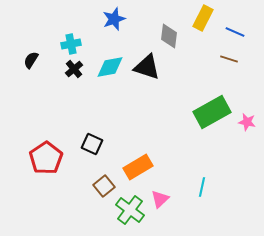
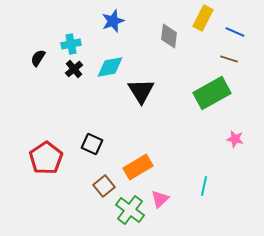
blue star: moved 1 px left, 2 px down
black semicircle: moved 7 px right, 2 px up
black triangle: moved 6 px left, 24 px down; rotated 40 degrees clockwise
green rectangle: moved 19 px up
pink star: moved 12 px left, 17 px down
cyan line: moved 2 px right, 1 px up
